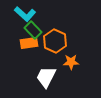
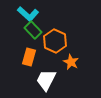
cyan L-shape: moved 3 px right
orange rectangle: moved 14 px down; rotated 66 degrees counterclockwise
orange star: rotated 28 degrees clockwise
white trapezoid: moved 3 px down
